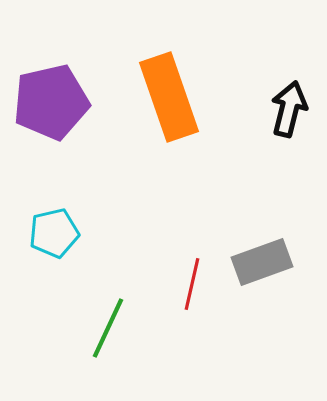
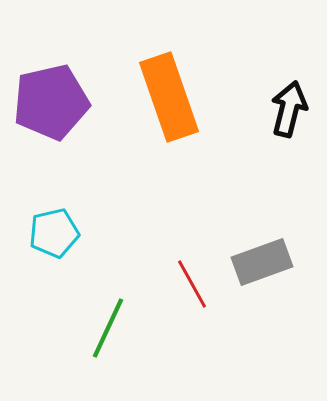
red line: rotated 42 degrees counterclockwise
